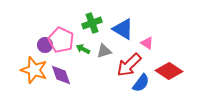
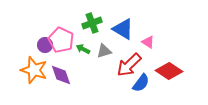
pink triangle: moved 1 px right, 1 px up
